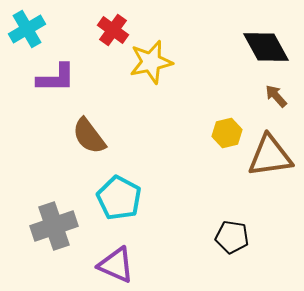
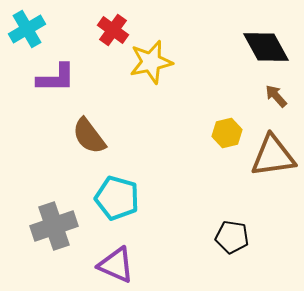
brown triangle: moved 3 px right
cyan pentagon: moved 2 px left; rotated 12 degrees counterclockwise
